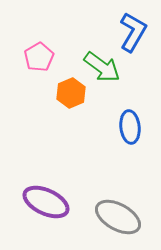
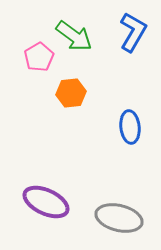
green arrow: moved 28 px left, 31 px up
orange hexagon: rotated 16 degrees clockwise
gray ellipse: moved 1 px right, 1 px down; rotated 15 degrees counterclockwise
